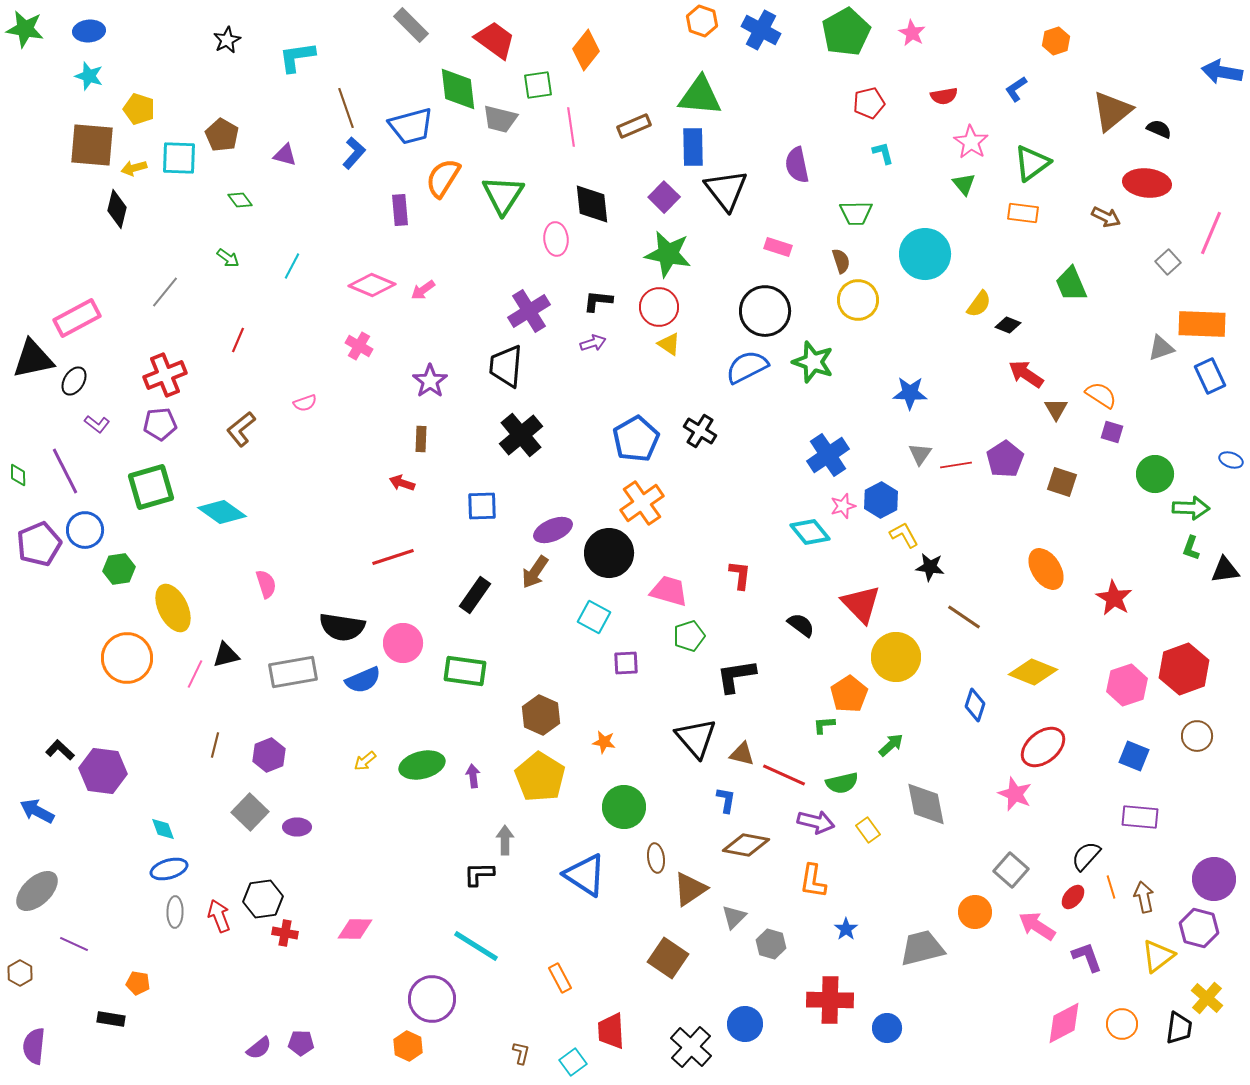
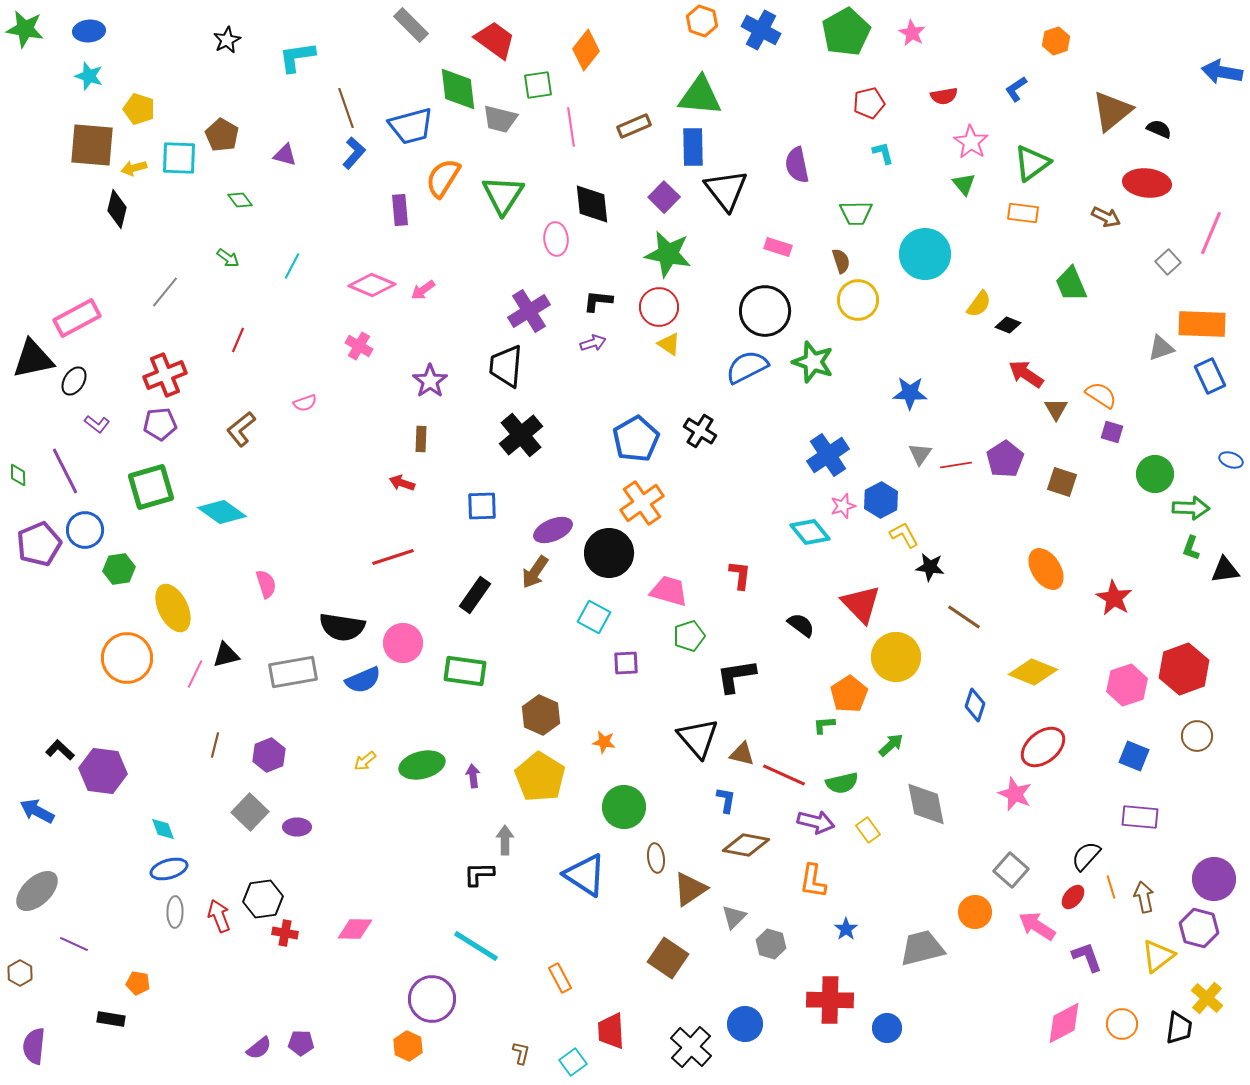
black triangle at (696, 738): moved 2 px right
